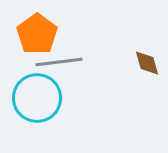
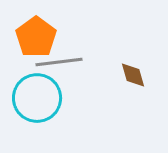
orange pentagon: moved 1 px left, 3 px down
brown diamond: moved 14 px left, 12 px down
